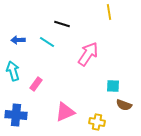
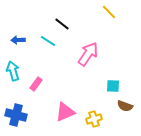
yellow line: rotated 35 degrees counterclockwise
black line: rotated 21 degrees clockwise
cyan line: moved 1 px right, 1 px up
brown semicircle: moved 1 px right, 1 px down
blue cross: rotated 10 degrees clockwise
yellow cross: moved 3 px left, 3 px up; rotated 28 degrees counterclockwise
